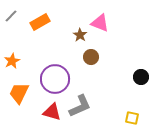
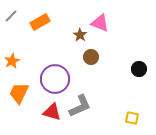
black circle: moved 2 px left, 8 px up
